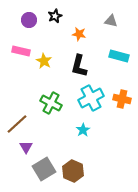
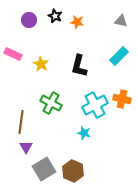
black star: rotated 24 degrees counterclockwise
gray triangle: moved 10 px right
orange star: moved 2 px left, 12 px up
pink rectangle: moved 8 px left, 3 px down; rotated 12 degrees clockwise
cyan rectangle: rotated 60 degrees counterclockwise
yellow star: moved 3 px left, 3 px down
cyan cross: moved 4 px right, 7 px down
brown line: moved 4 px right, 2 px up; rotated 40 degrees counterclockwise
cyan star: moved 1 px right, 3 px down; rotated 24 degrees counterclockwise
